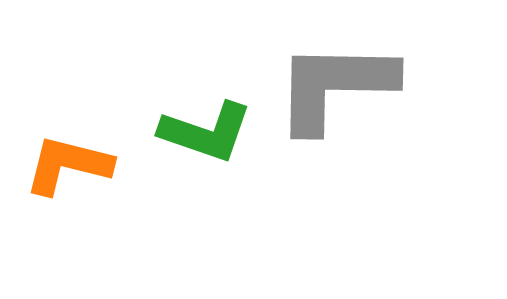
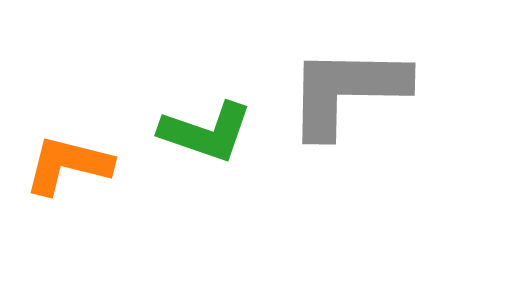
gray L-shape: moved 12 px right, 5 px down
